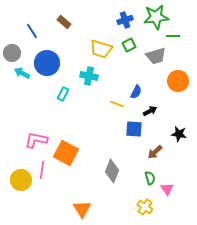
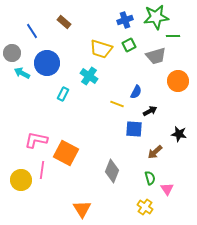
cyan cross: rotated 24 degrees clockwise
